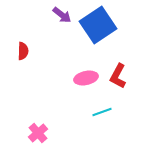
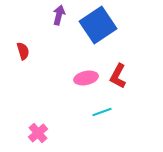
purple arrow: moved 3 px left; rotated 114 degrees counterclockwise
red semicircle: rotated 18 degrees counterclockwise
